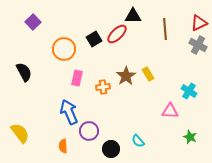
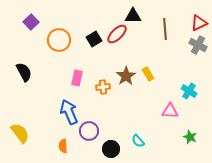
purple square: moved 2 px left
orange circle: moved 5 px left, 9 px up
